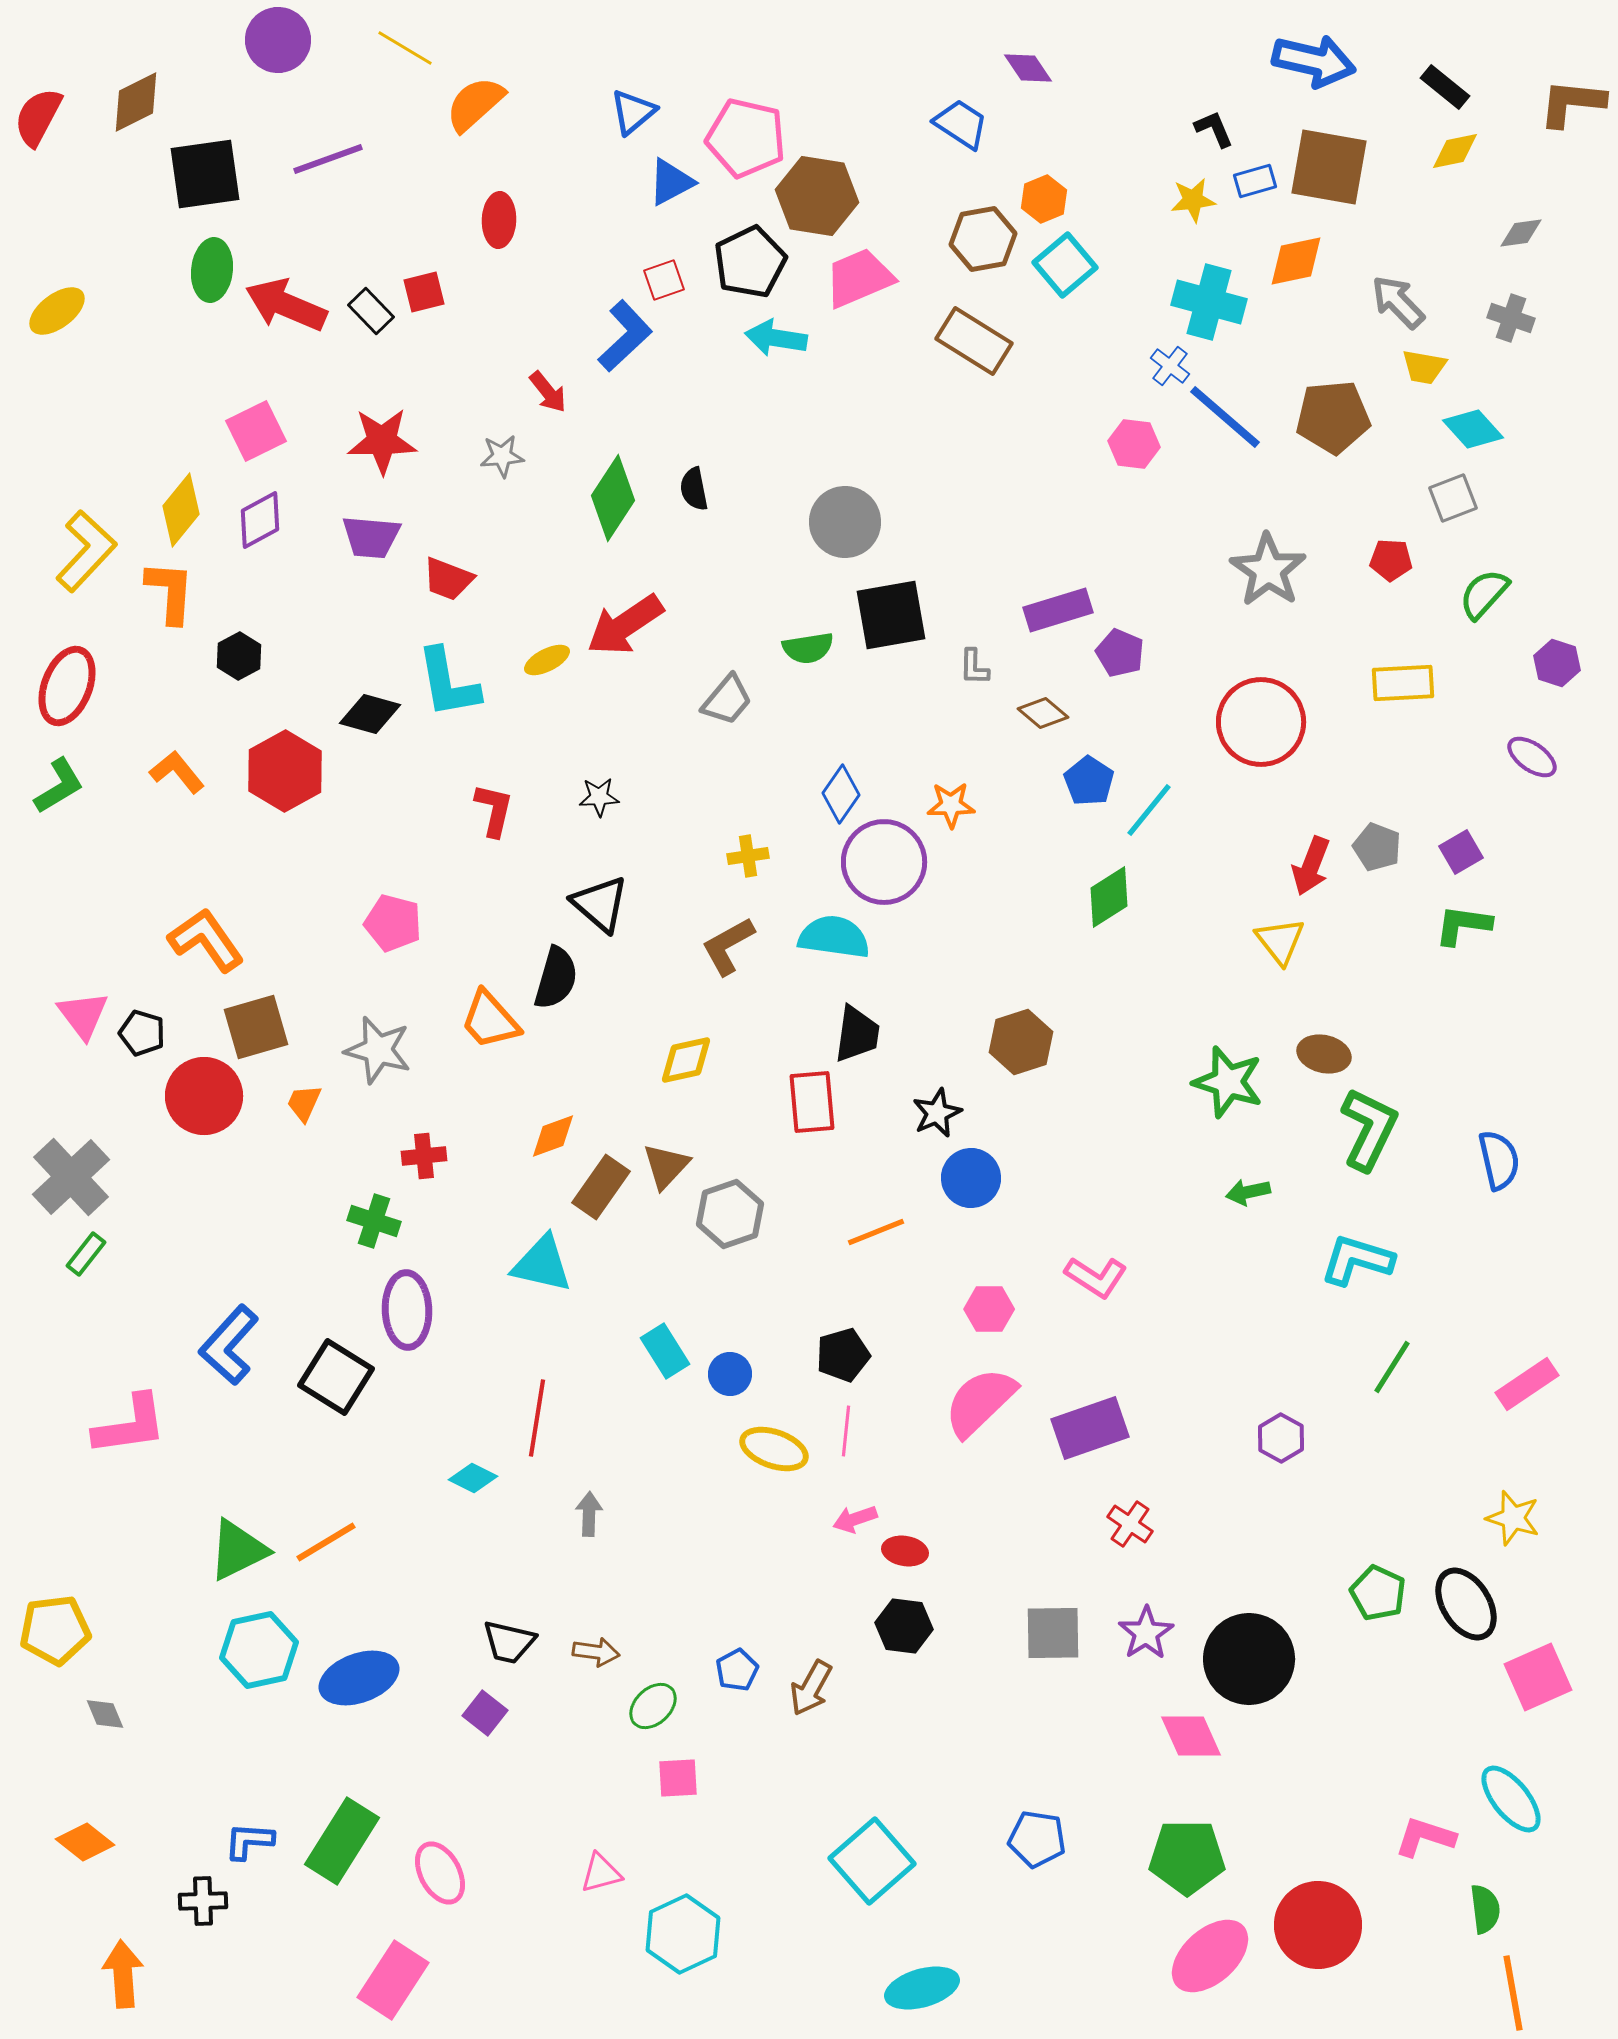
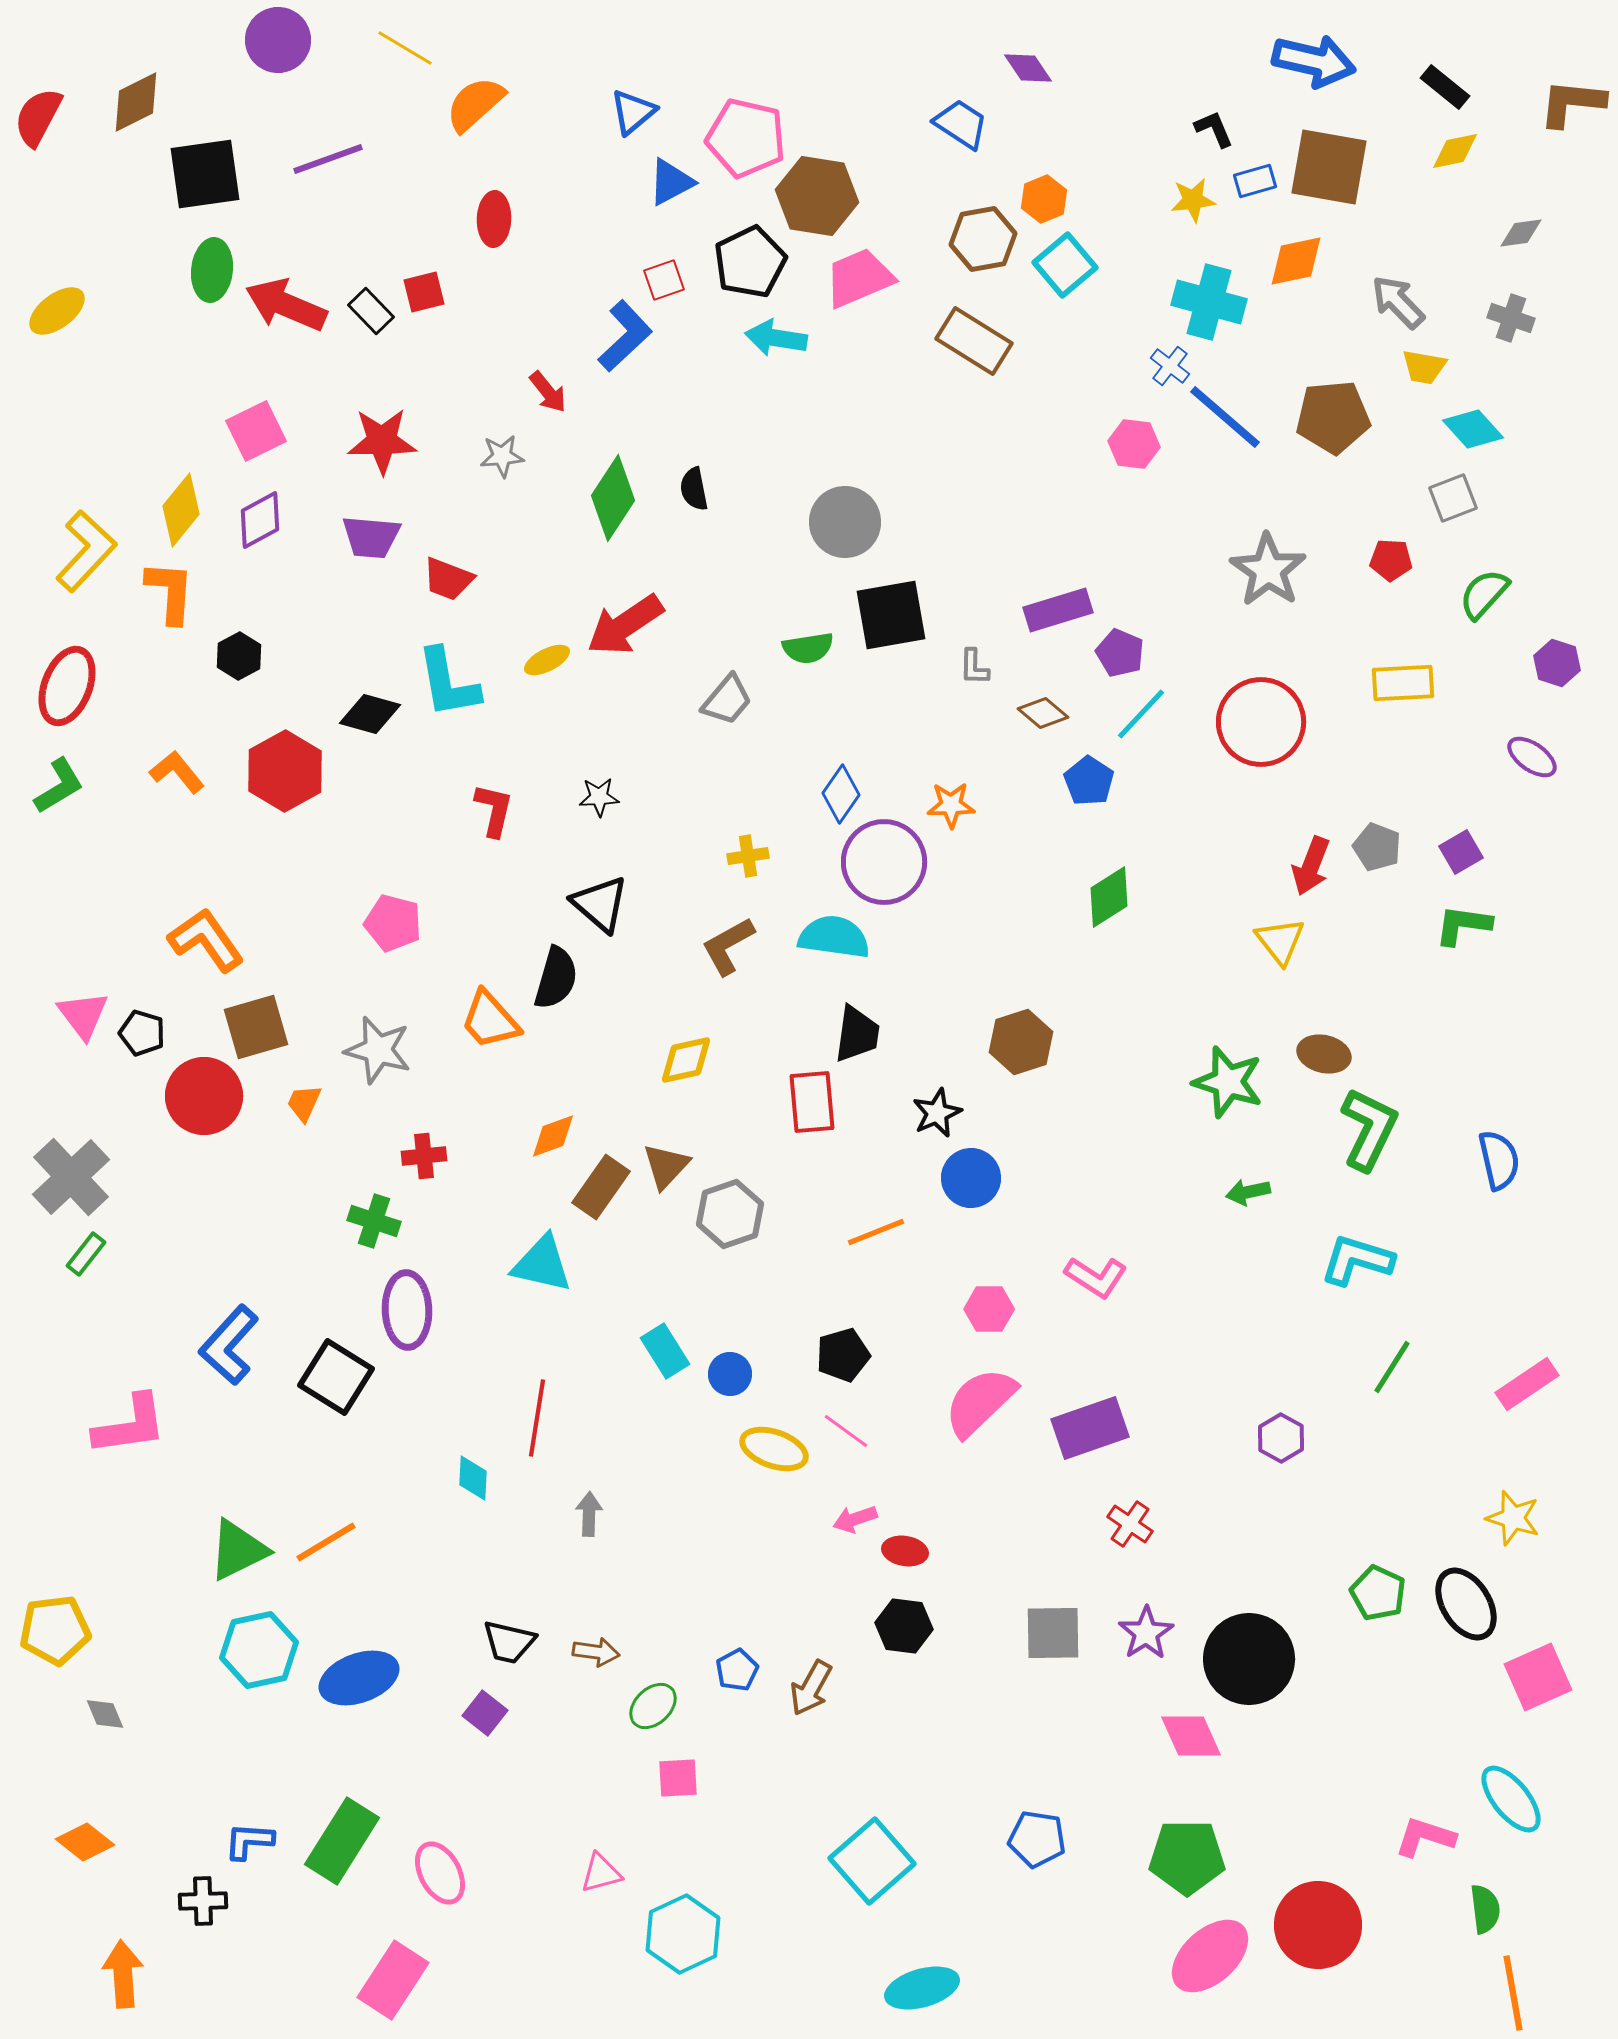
red ellipse at (499, 220): moved 5 px left, 1 px up
cyan line at (1149, 810): moved 8 px left, 96 px up; rotated 4 degrees clockwise
pink line at (846, 1431): rotated 60 degrees counterclockwise
cyan diamond at (473, 1478): rotated 66 degrees clockwise
